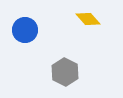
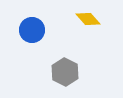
blue circle: moved 7 px right
